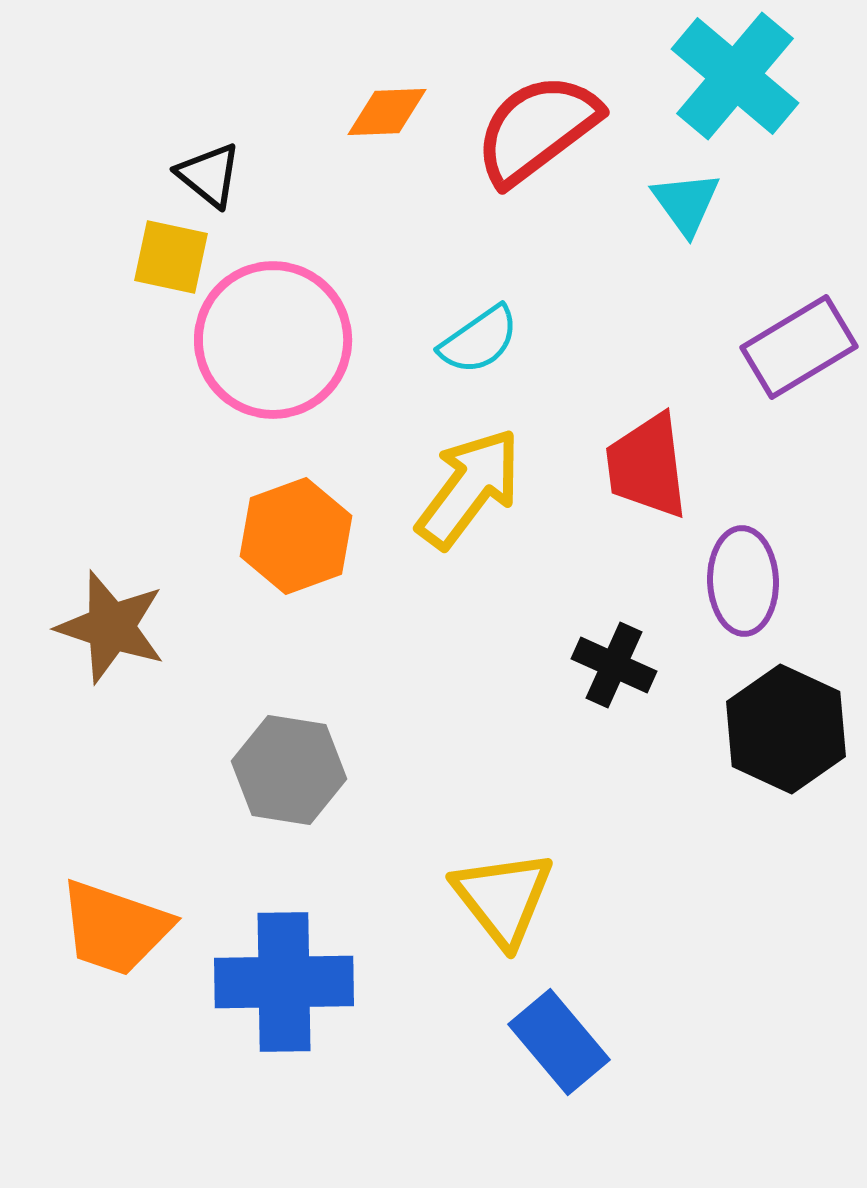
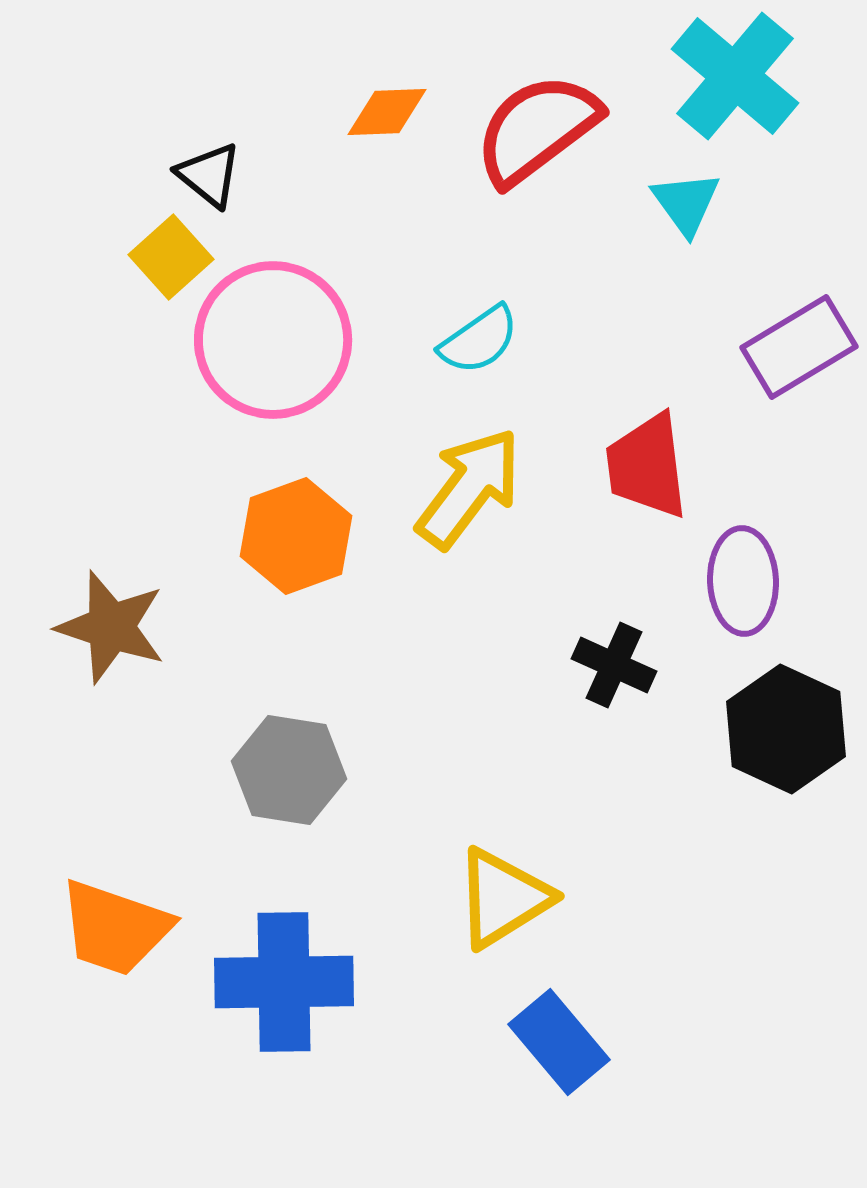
yellow square: rotated 36 degrees clockwise
yellow triangle: rotated 36 degrees clockwise
